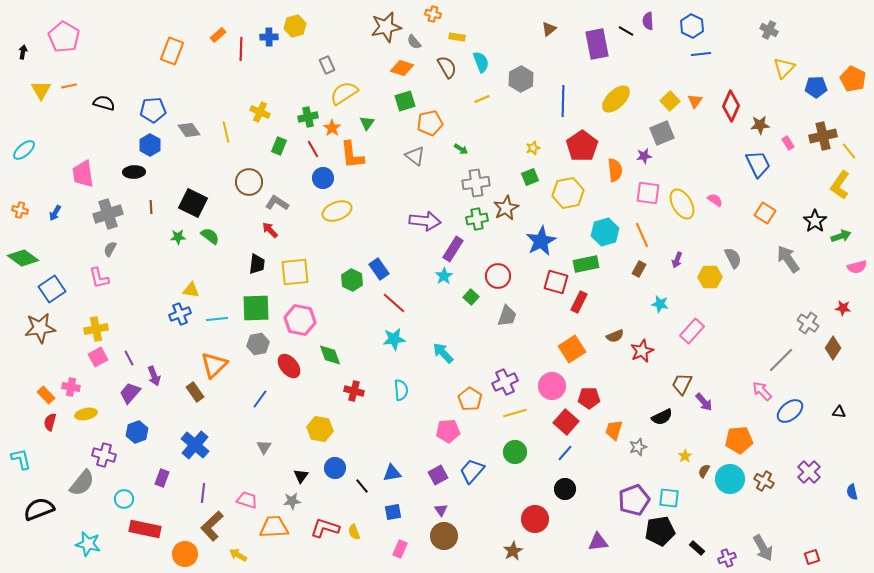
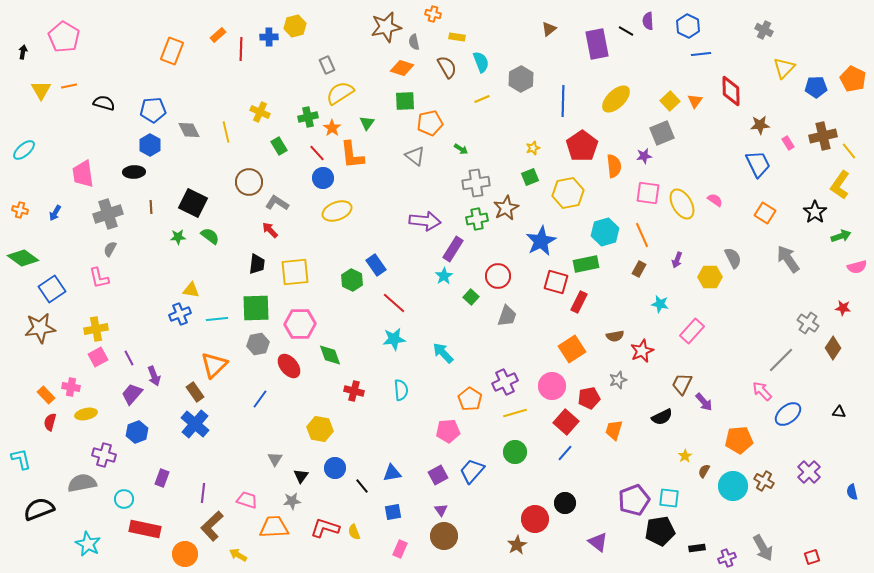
blue hexagon at (692, 26): moved 4 px left
gray cross at (769, 30): moved 5 px left
gray semicircle at (414, 42): rotated 28 degrees clockwise
yellow semicircle at (344, 93): moved 4 px left
green square at (405, 101): rotated 15 degrees clockwise
red diamond at (731, 106): moved 15 px up; rotated 24 degrees counterclockwise
gray diamond at (189, 130): rotated 10 degrees clockwise
green rectangle at (279, 146): rotated 54 degrees counterclockwise
red line at (313, 149): moved 4 px right, 4 px down; rotated 12 degrees counterclockwise
orange semicircle at (615, 170): moved 1 px left, 4 px up
black star at (815, 221): moved 9 px up
blue rectangle at (379, 269): moved 3 px left, 4 px up
pink hexagon at (300, 320): moved 4 px down; rotated 12 degrees counterclockwise
brown semicircle at (615, 336): rotated 12 degrees clockwise
purple trapezoid at (130, 393): moved 2 px right, 1 px down
red pentagon at (589, 398): rotated 10 degrees counterclockwise
blue ellipse at (790, 411): moved 2 px left, 3 px down
blue cross at (195, 445): moved 21 px up
gray triangle at (264, 447): moved 11 px right, 12 px down
gray star at (638, 447): moved 20 px left, 67 px up
cyan circle at (730, 479): moved 3 px right, 7 px down
gray semicircle at (82, 483): rotated 140 degrees counterclockwise
black circle at (565, 489): moved 14 px down
purple triangle at (598, 542): rotated 45 degrees clockwise
cyan star at (88, 544): rotated 15 degrees clockwise
black rectangle at (697, 548): rotated 49 degrees counterclockwise
brown star at (513, 551): moved 4 px right, 6 px up
